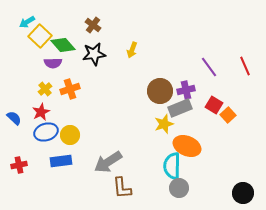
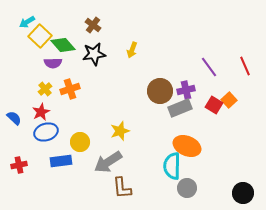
orange square: moved 1 px right, 15 px up
yellow star: moved 44 px left, 7 px down
yellow circle: moved 10 px right, 7 px down
gray circle: moved 8 px right
